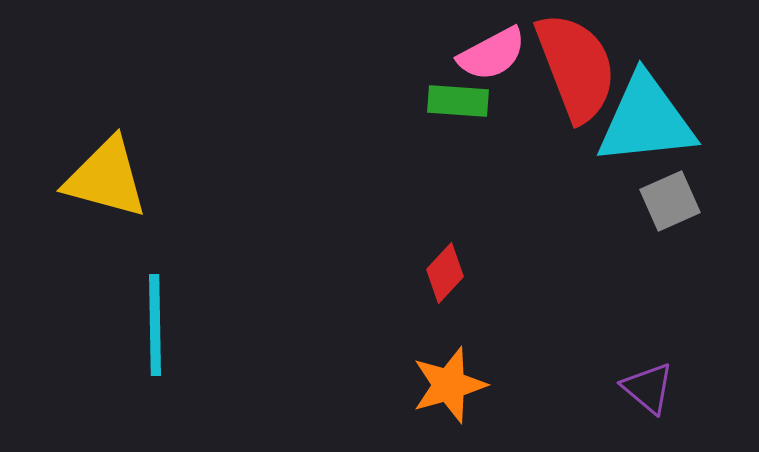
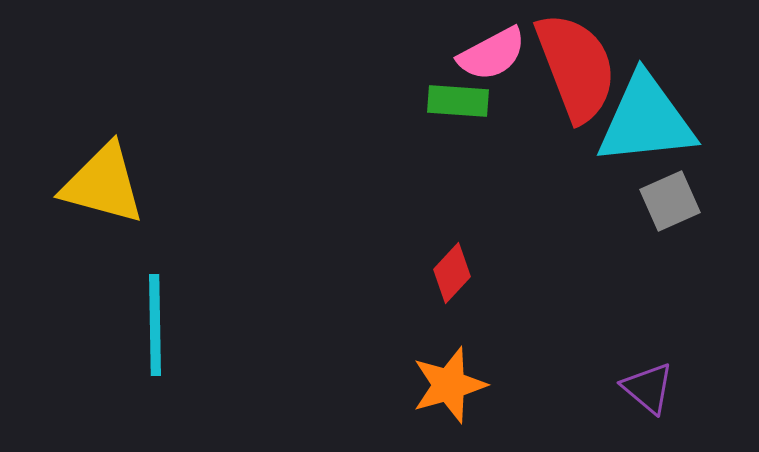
yellow triangle: moved 3 px left, 6 px down
red diamond: moved 7 px right
